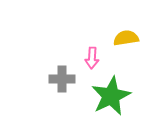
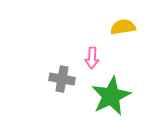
yellow semicircle: moved 3 px left, 11 px up
gray cross: rotated 10 degrees clockwise
